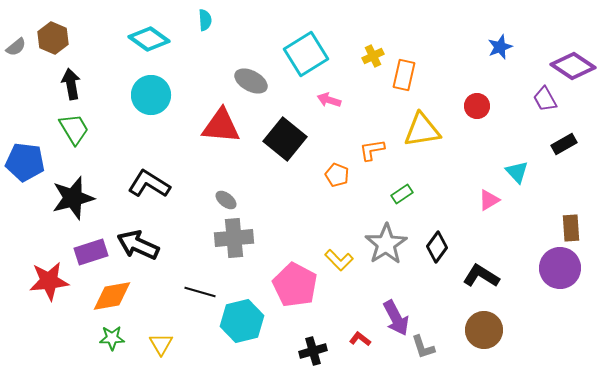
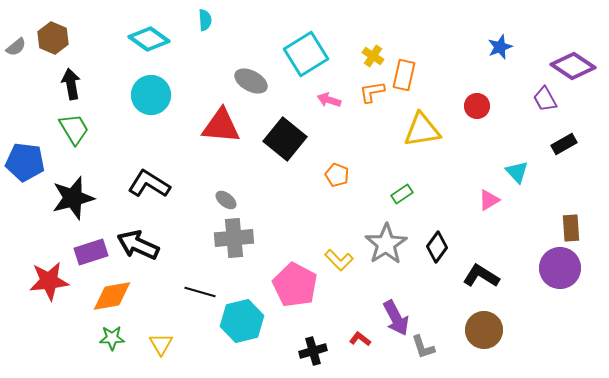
yellow cross at (373, 56): rotated 30 degrees counterclockwise
orange L-shape at (372, 150): moved 58 px up
